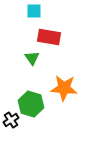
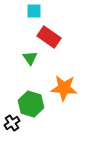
red rectangle: rotated 25 degrees clockwise
green triangle: moved 2 px left
black cross: moved 1 px right, 3 px down
